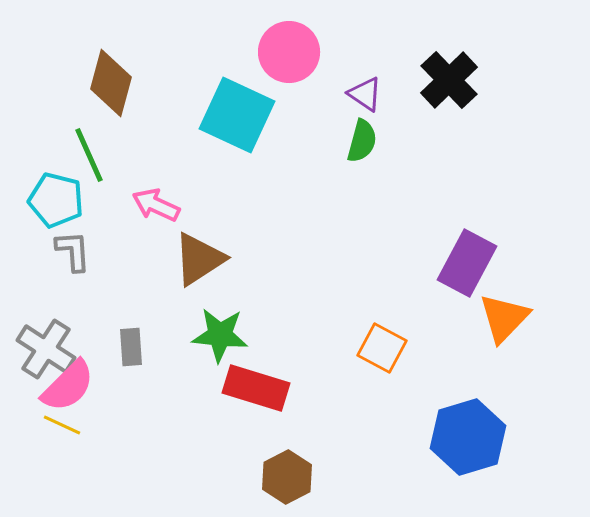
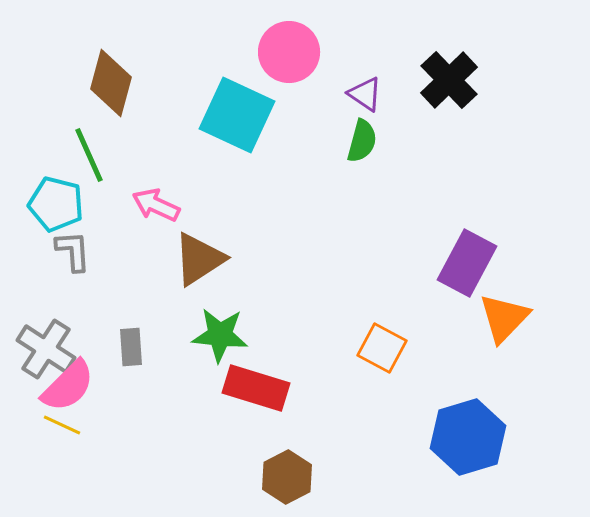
cyan pentagon: moved 4 px down
